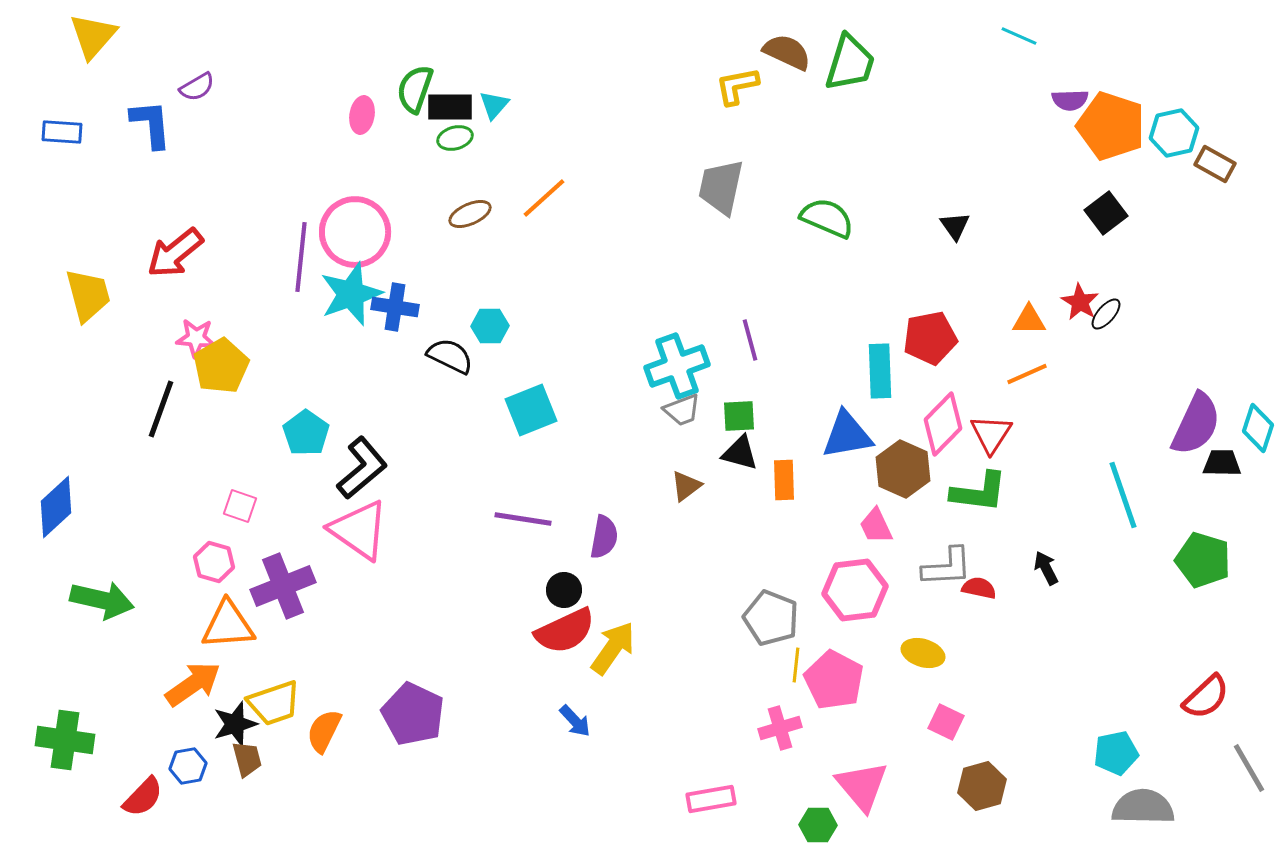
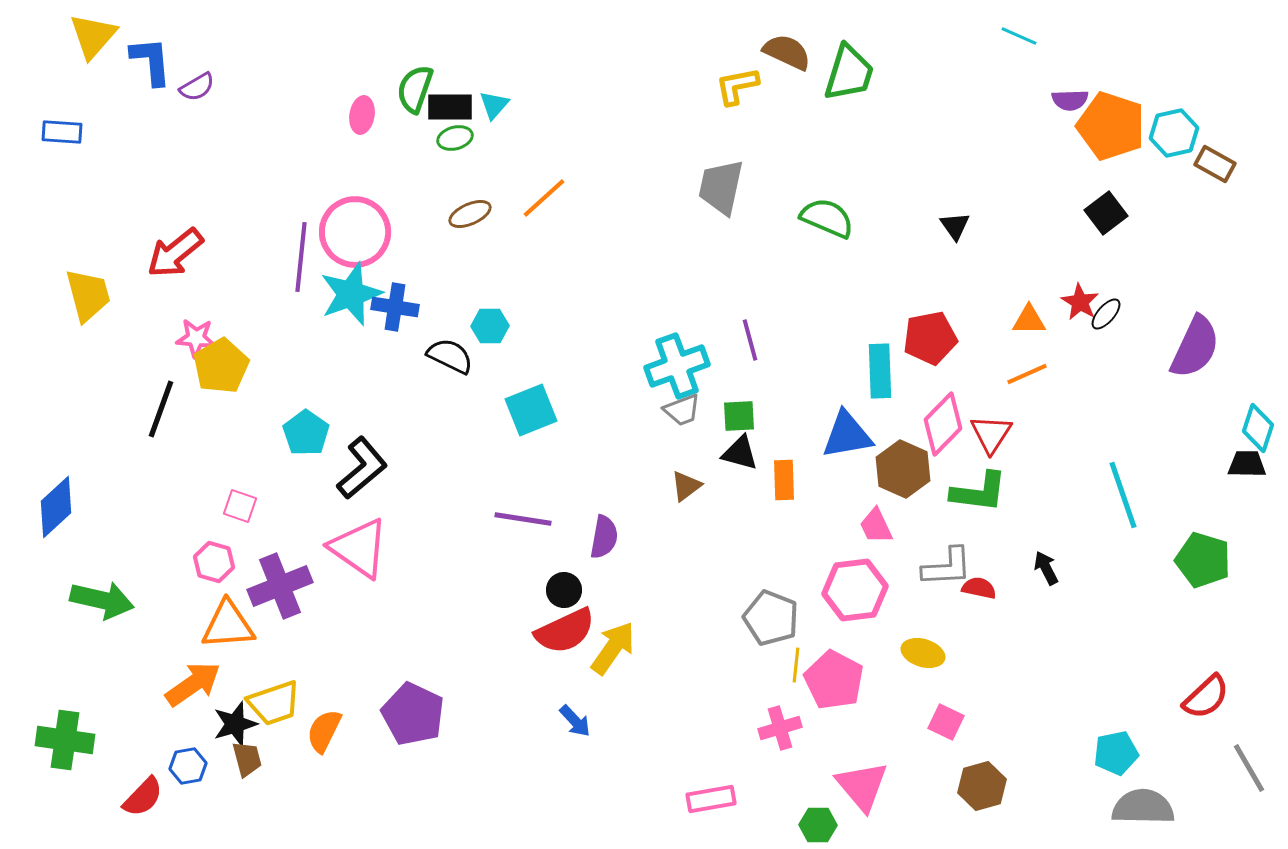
green trapezoid at (850, 63): moved 1 px left, 10 px down
blue L-shape at (151, 124): moved 63 px up
purple semicircle at (1196, 424): moved 1 px left, 77 px up
black trapezoid at (1222, 463): moved 25 px right, 1 px down
pink triangle at (359, 530): moved 18 px down
purple cross at (283, 586): moved 3 px left
